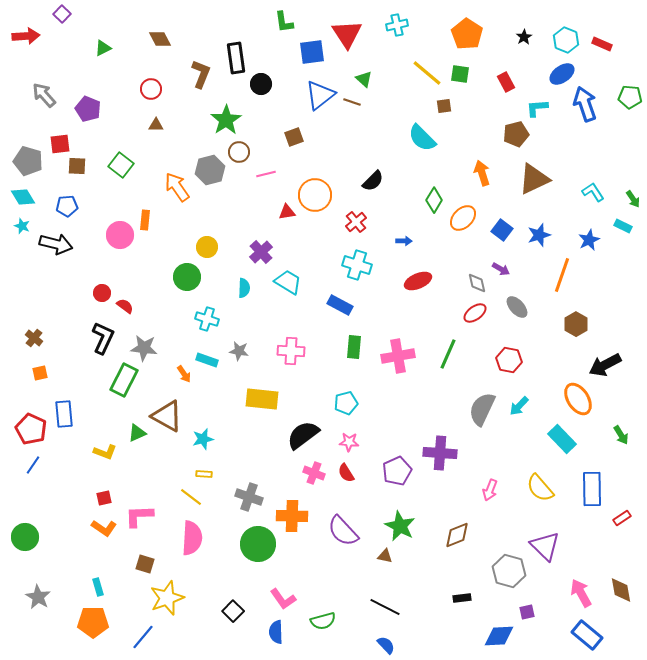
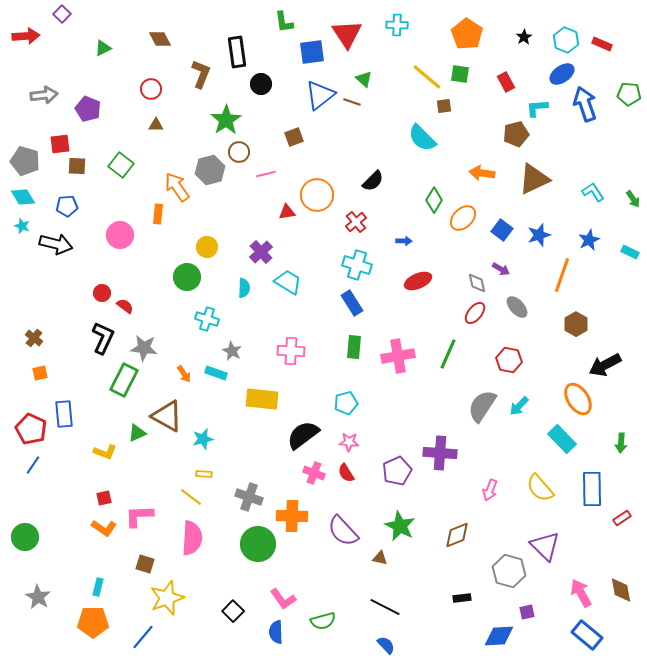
cyan cross at (397, 25): rotated 15 degrees clockwise
black rectangle at (236, 58): moved 1 px right, 6 px up
yellow line at (427, 73): moved 4 px down
gray arrow at (44, 95): rotated 124 degrees clockwise
green pentagon at (630, 97): moved 1 px left, 3 px up
gray pentagon at (28, 161): moved 3 px left
orange arrow at (482, 173): rotated 65 degrees counterclockwise
orange circle at (315, 195): moved 2 px right
orange rectangle at (145, 220): moved 13 px right, 6 px up
cyan rectangle at (623, 226): moved 7 px right, 26 px down
blue rectangle at (340, 305): moved 12 px right, 2 px up; rotated 30 degrees clockwise
red ellipse at (475, 313): rotated 15 degrees counterclockwise
gray star at (239, 351): moved 7 px left; rotated 18 degrees clockwise
cyan rectangle at (207, 360): moved 9 px right, 13 px down
gray semicircle at (482, 409): moved 3 px up; rotated 8 degrees clockwise
green arrow at (621, 435): moved 8 px down; rotated 36 degrees clockwise
brown triangle at (385, 556): moved 5 px left, 2 px down
cyan rectangle at (98, 587): rotated 30 degrees clockwise
